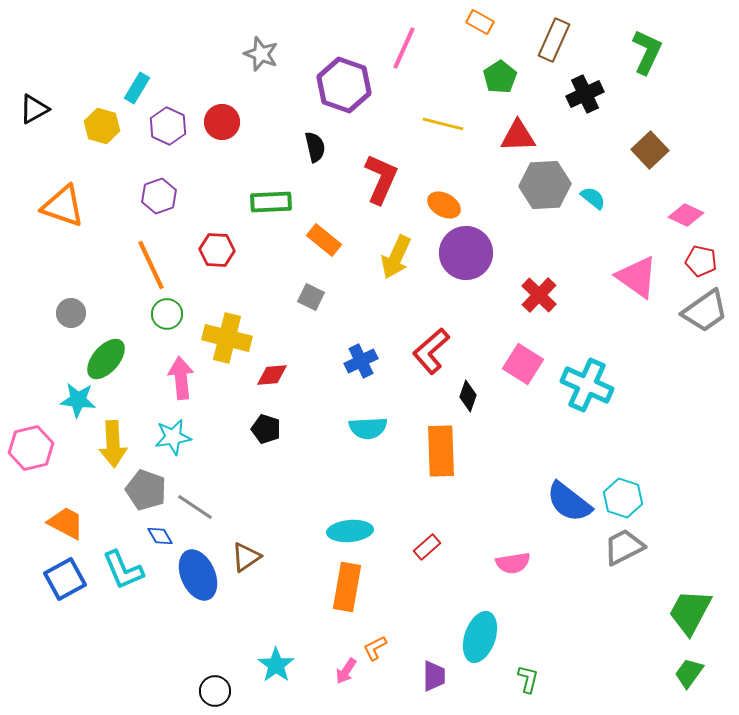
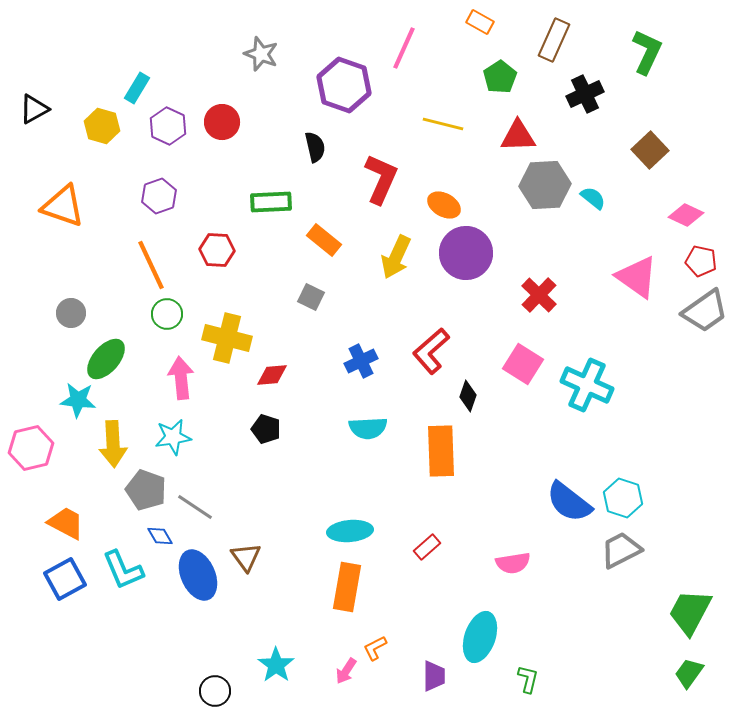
gray trapezoid at (624, 547): moved 3 px left, 3 px down
brown triangle at (246, 557): rotated 32 degrees counterclockwise
